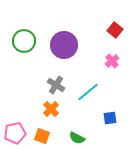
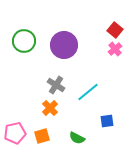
pink cross: moved 3 px right, 12 px up
orange cross: moved 1 px left, 1 px up
blue square: moved 3 px left, 3 px down
orange square: rotated 35 degrees counterclockwise
